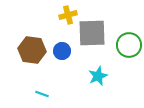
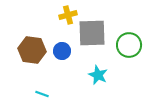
cyan star: moved 1 px up; rotated 24 degrees counterclockwise
